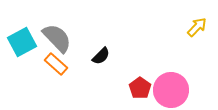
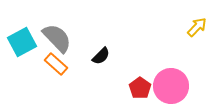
pink circle: moved 4 px up
